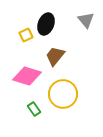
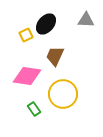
gray triangle: rotated 48 degrees counterclockwise
black ellipse: rotated 20 degrees clockwise
brown trapezoid: rotated 15 degrees counterclockwise
pink diamond: rotated 8 degrees counterclockwise
